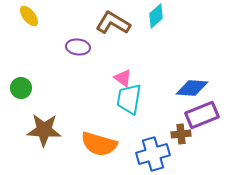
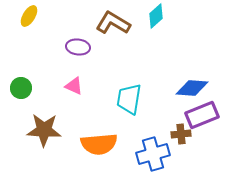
yellow ellipse: rotated 70 degrees clockwise
pink triangle: moved 49 px left, 8 px down; rotated 12 degrees counterclockwise
orange semicircle: rotated 21 degrees counterclockwise
